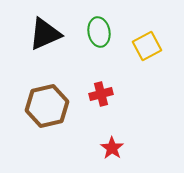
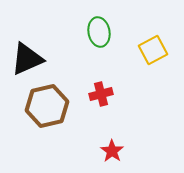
black triangle: moved 18 px left, 25 px down
yellow square: moved 6 px right, 4 px down
red star: moved 3 px down
